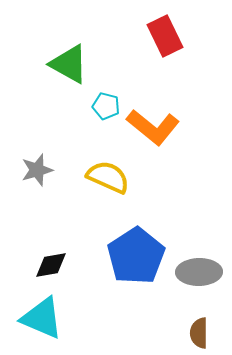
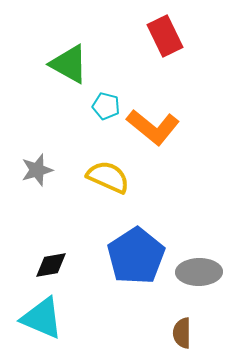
brown semicircle: moved 17 px left
